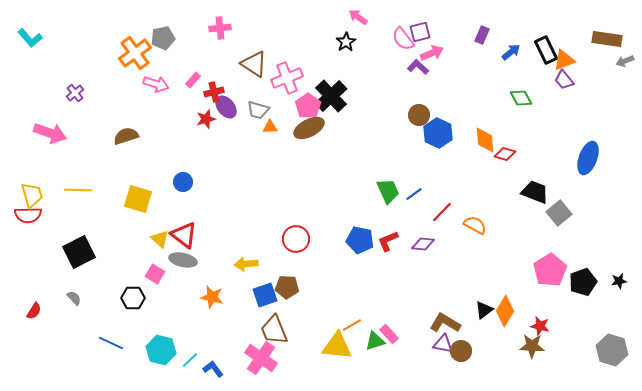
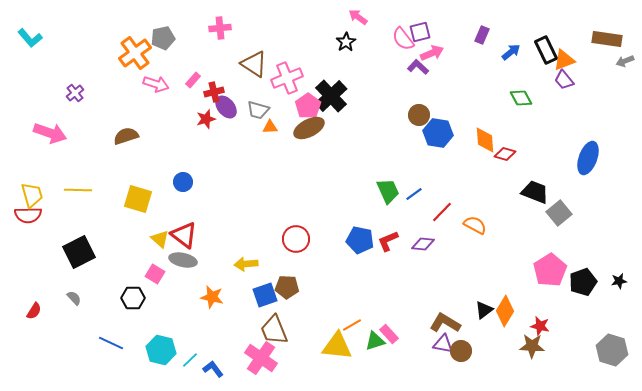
blue hexagon at (438, 133): rotated 16 degrees counterclockwise
